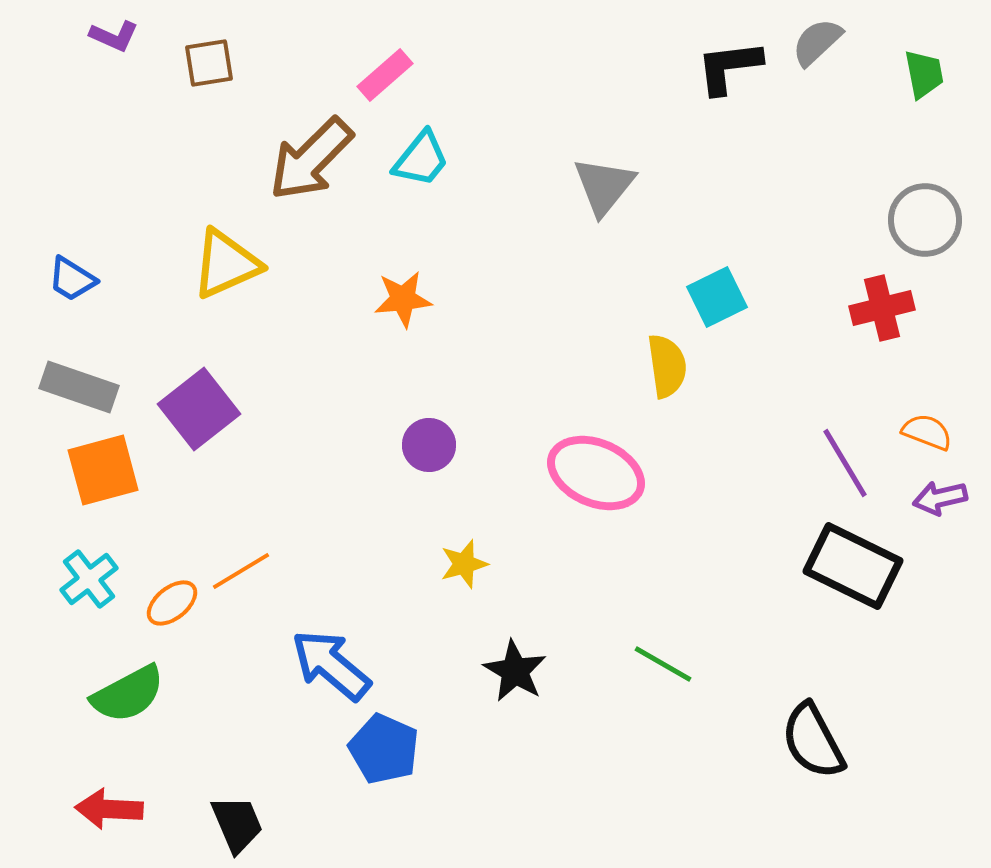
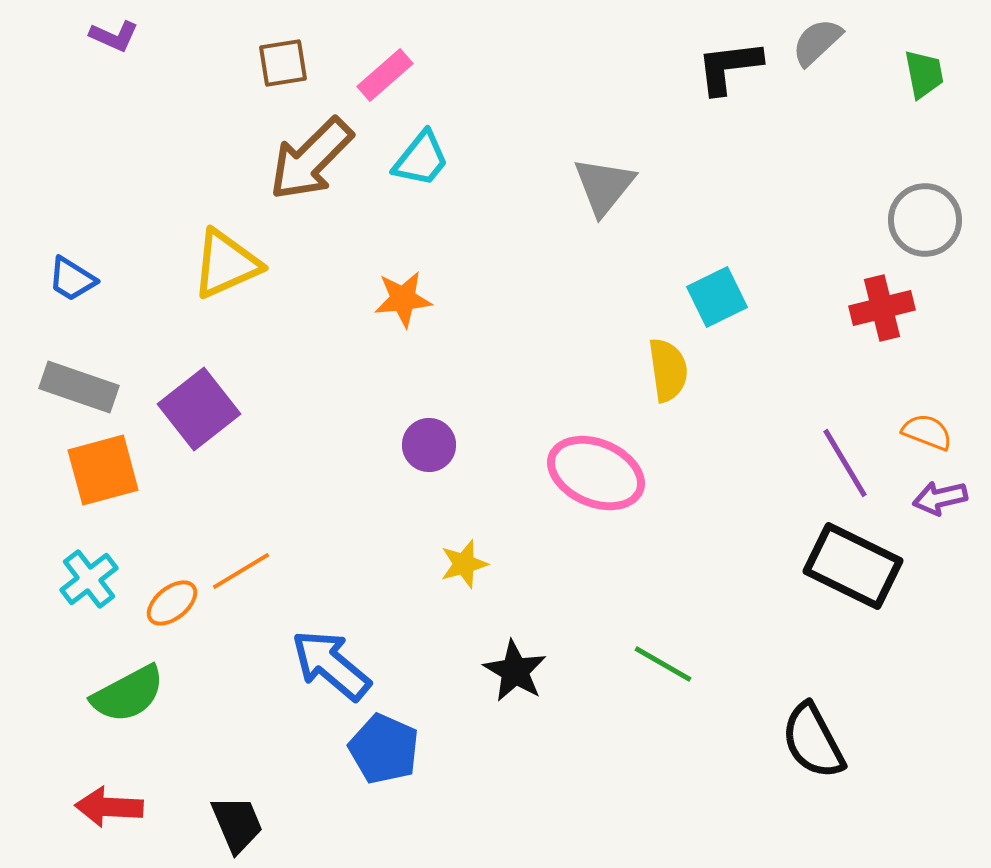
brown square: moved 74 px right
yellow semicircle: moved 1 px right, 4 px down
red arrow: moved 2 px up
